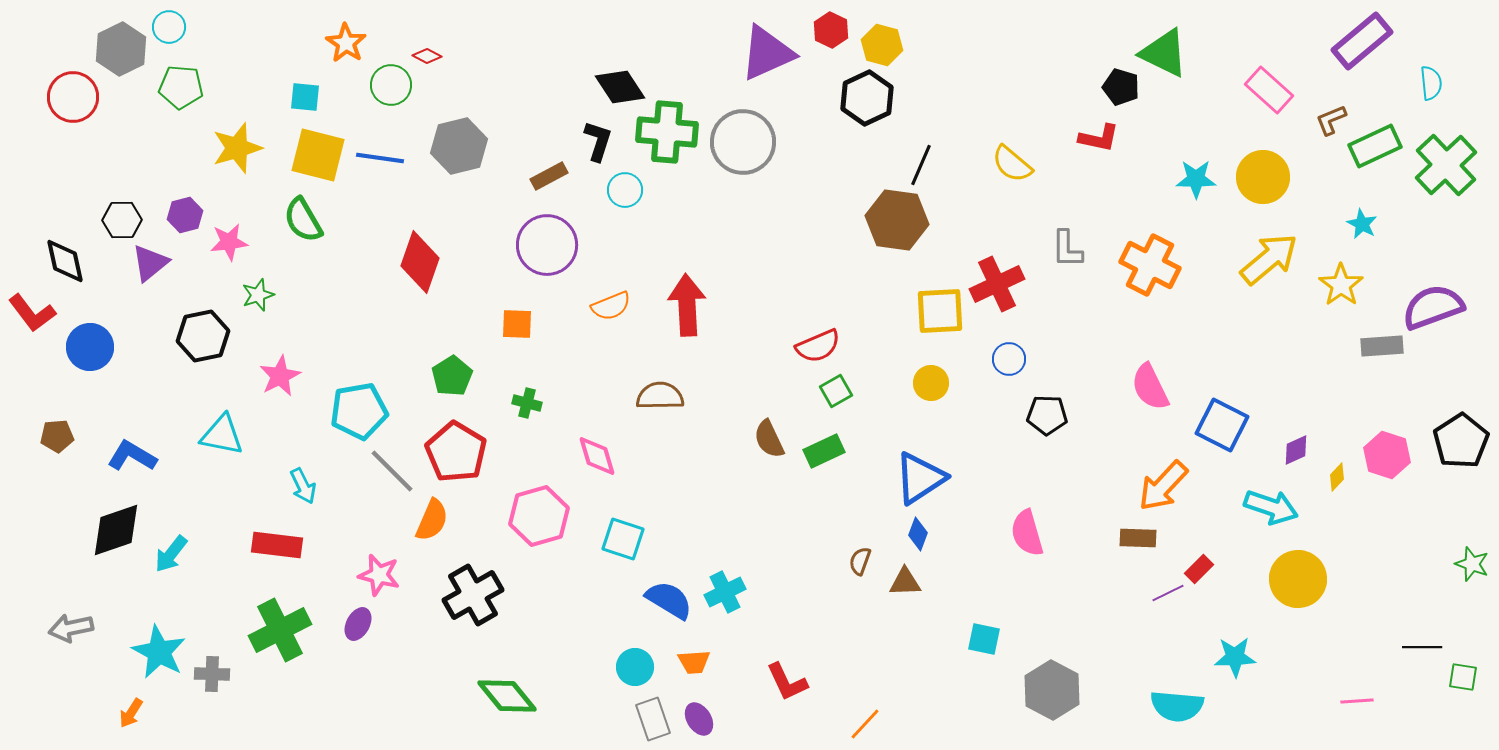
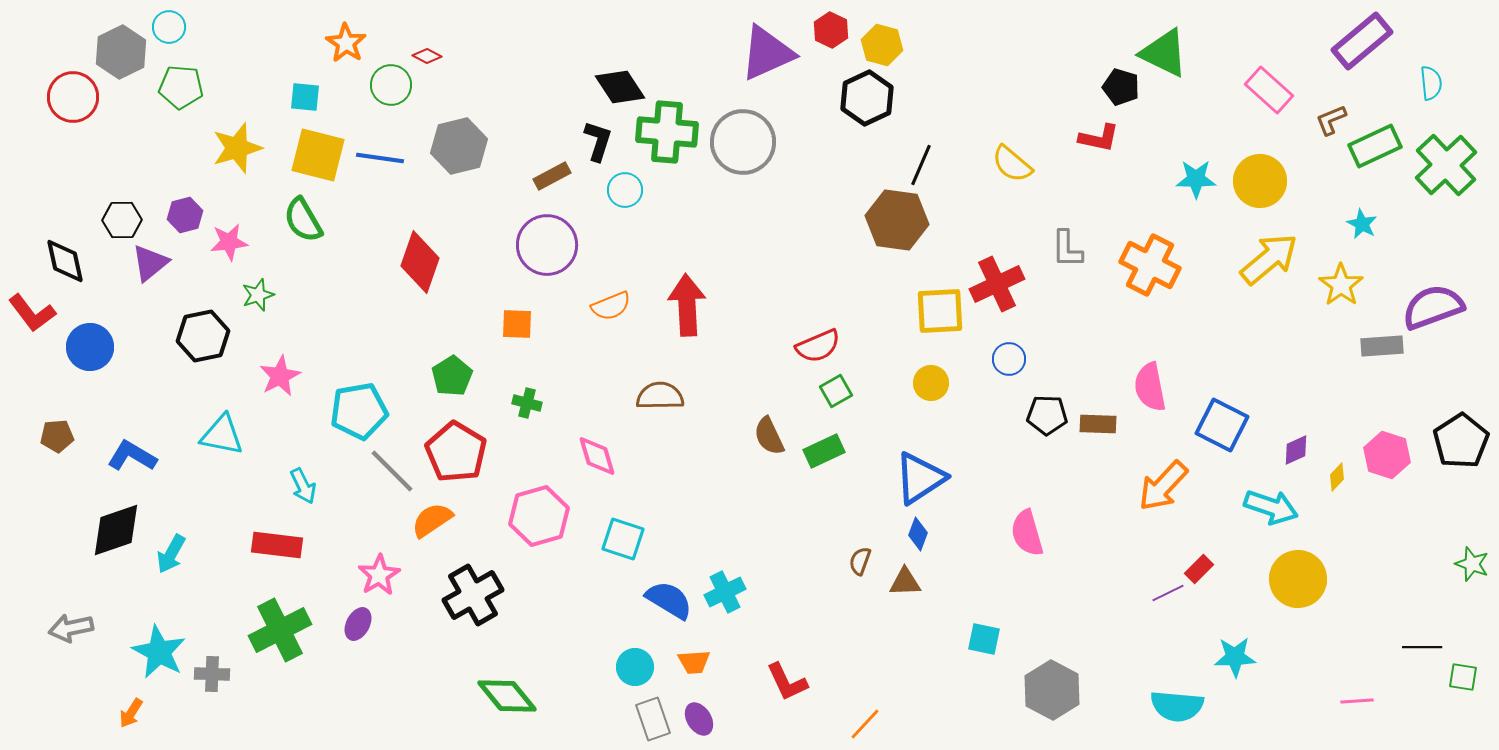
gray hexagon at (121, 49): moved 3 px down
brown rectangle at (549, 176): moved 3 px right
yellow circle at (1263, 177): moved 3 px left, 4 px down
pink semicircle at (1150, 387): rotated 15 degrees clockwise
brown semicircle at (769, 439): moved 3 px up
orange semicircle at (432, 520): rotated 147 degrees counterclockwise
brown rectangle at (1138, 538): moved 40 px left, 114 px up
cyan arrow at (171, 554): rotated 9 degrees counterclockwise
pink star at (379, 575): rotated 27 degrees clockwise
